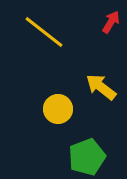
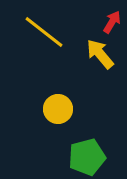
red arrow: moved 1 px right
yellow arrow: moved 1 px left, 33 px up; rotated 12 degrees clockwise
green pentagon: rotated 6 degrees clockwise
